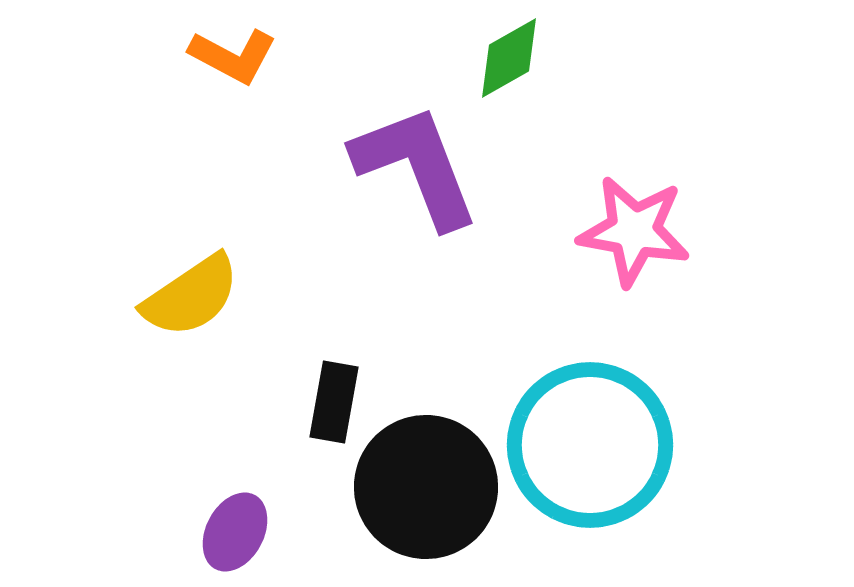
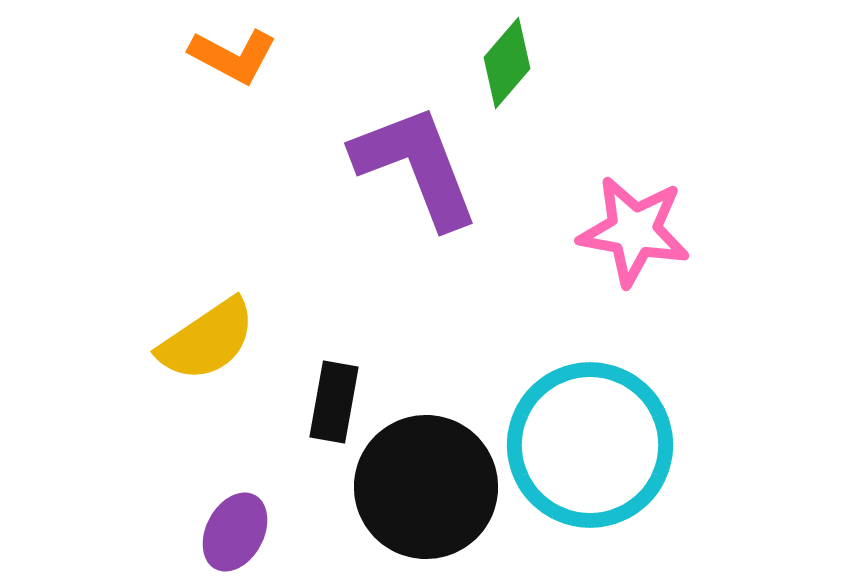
green diamond: moved 2 px left, 5 px down; rotated 20 degrees counterclockwise
yellow semicircle: moved 16 px right, 44 px down
